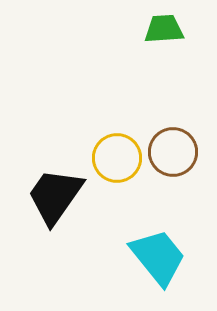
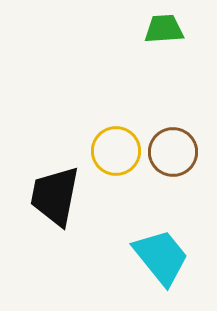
yellow circle: moved 1 px left, 7 px up
black trapezoid: rotated 24 degrees counterclockwise
cyan trapezoid: moved 3 px right
